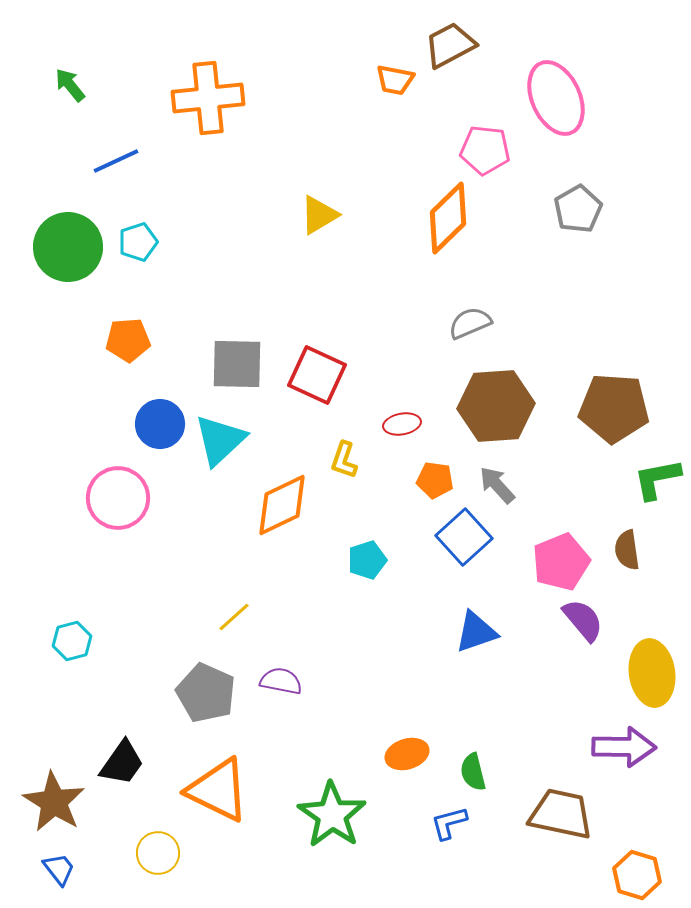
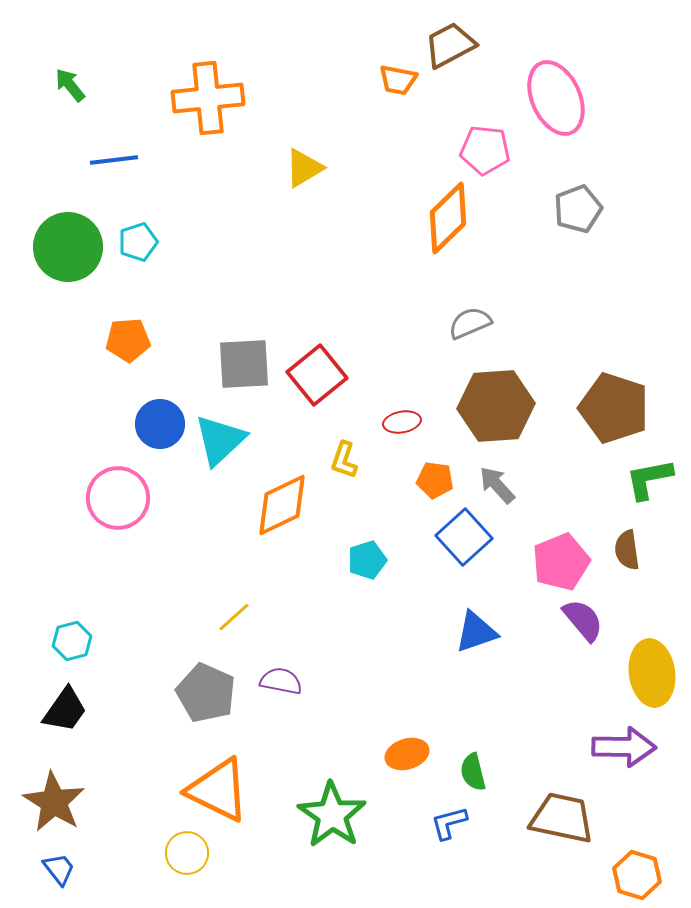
orange trapezoid at (395, 80): moved 3 px right
blue line at (116, 161): moved 2 px left, 1 px up; rotated 18 degrees clockwise
gray pentagon at (578, 209): rotated 9 degrees clockwise
yellow triangle at (319, 215): moved 15 px left, 47 px up
gray square at (237, 364): moved 7 px right; rotated 4 degrees counterclockwise
red square at (317, 375): rotated 26 degrees clockwise
brown pentagon at (614, 408): rotated 14 degrees clockwise
red ellipse at (402, 424): moved 2 px up
green L-shape at (657, 479): moved 8 px left
black trapezoid at (122, 763): moved 57 px left, 53 px up
brown trapezoid at (561, 814): moved 1 px right, 4 px down
yellow circle at (158, 853): moved 29 px right
